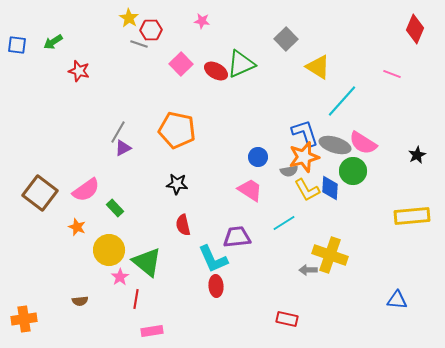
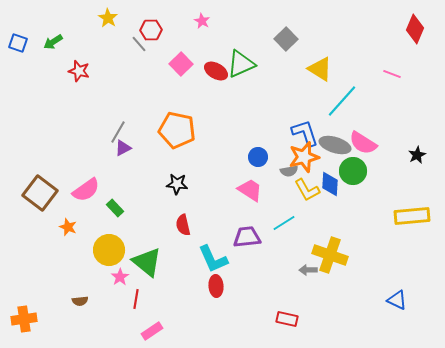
yellow star at (129, 18): moved 21 px left
pink star at (202, 21): rotated 21 degrees clockwise
gray line at (139, 44): rotated 30 degrees clockwise
blue square at (17, 45): moved 1 px right, 2 px up; rotated 12 degrees clockwise
yellow triangle at (318, 67): moved 2 px right, 2 px down
blue diamond at (330, 188): moved 4 px up
orange star at (77, 227): moved 9 px left
purple trapezoid at (237, 237): moved 10 px right
blue triangle at (397, 300): rotated 20 degrees clockwise
pink rectangle at (152, 331): rotated 25 degrees counterclockwise
